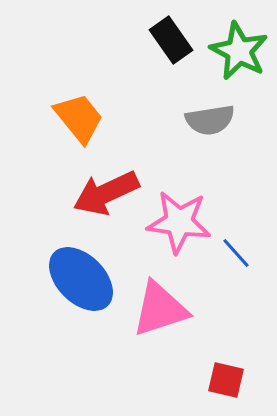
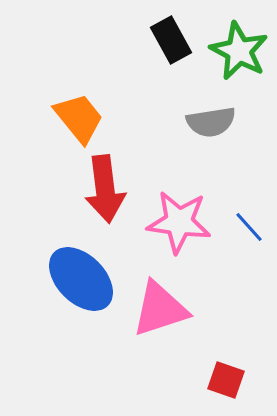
black rectangle: rotated 6 degrees clockwise
gray semicircle: moved 1 px right, 2 px down
red arrow: moved 1 px left, 4 px up; rotated 72 degrees counterclockwise
blue line: moved 13 px right, 26 px up
red square: rotated 6 degrees clockwise
